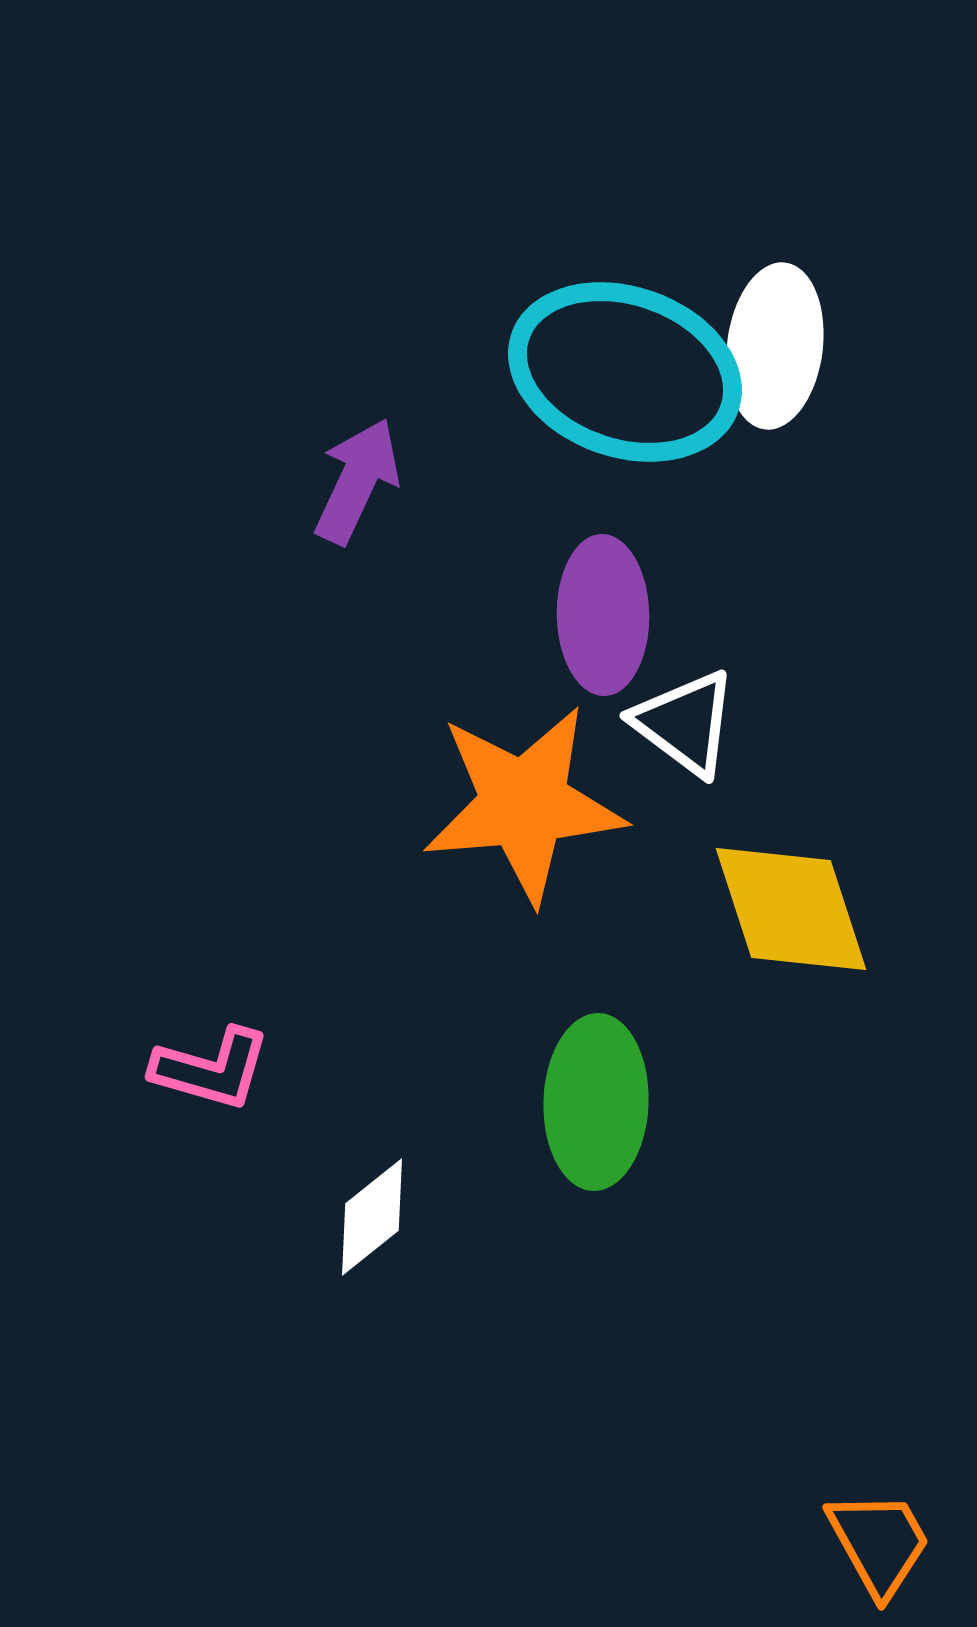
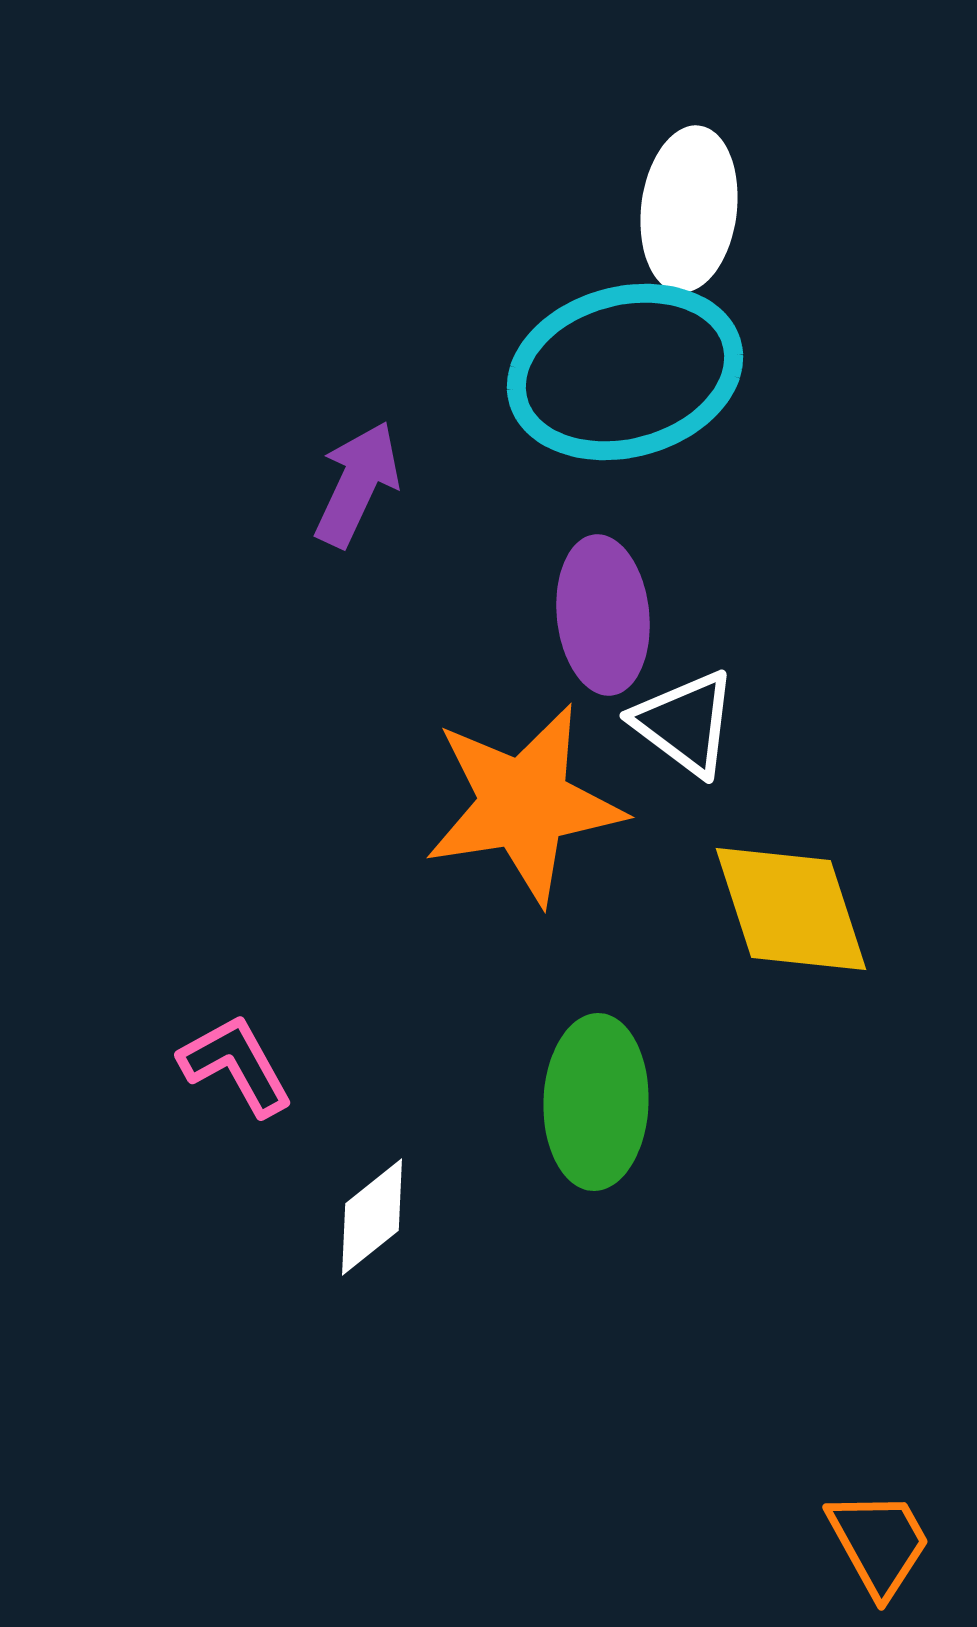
white ellipse: moved 86 px left, 137 px up
cyan ellipse: rotated 34 degrees counterclockwise
purple arrow: moved 3 px down
purple ellipse: rotated 5 degrees counterclockwise
orange star: rotated 4 degrees counterclockwise
pink L-shape: moved 25 px right, 4 px up; rotated 135 degrees counterclockwise
